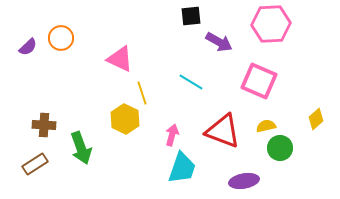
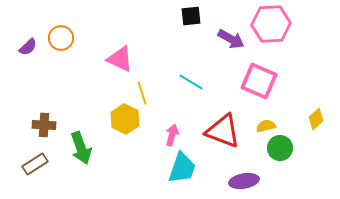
purple arrow: moved 12 px right, 3 px up
